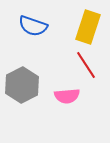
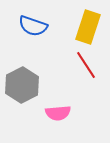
pink semicircle: moved 9 px left, 17 px down
